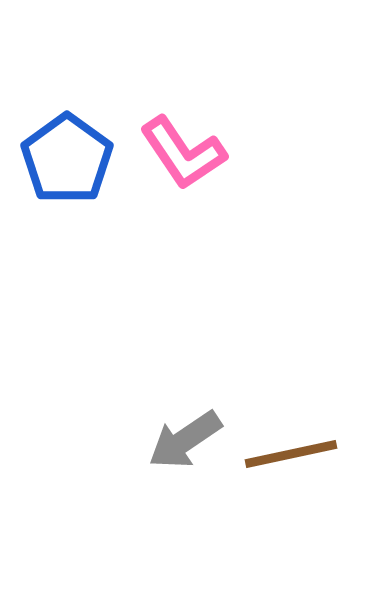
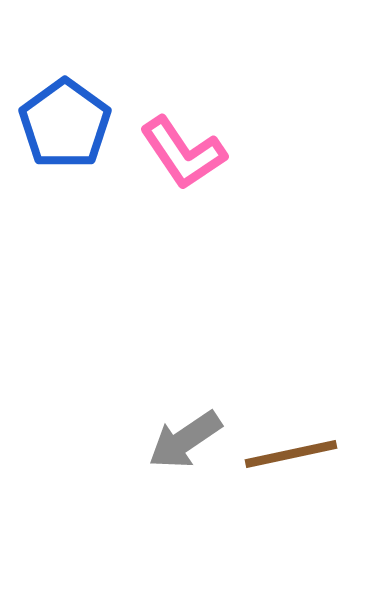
blue pentagon: moved 2 px left, 35 px up
